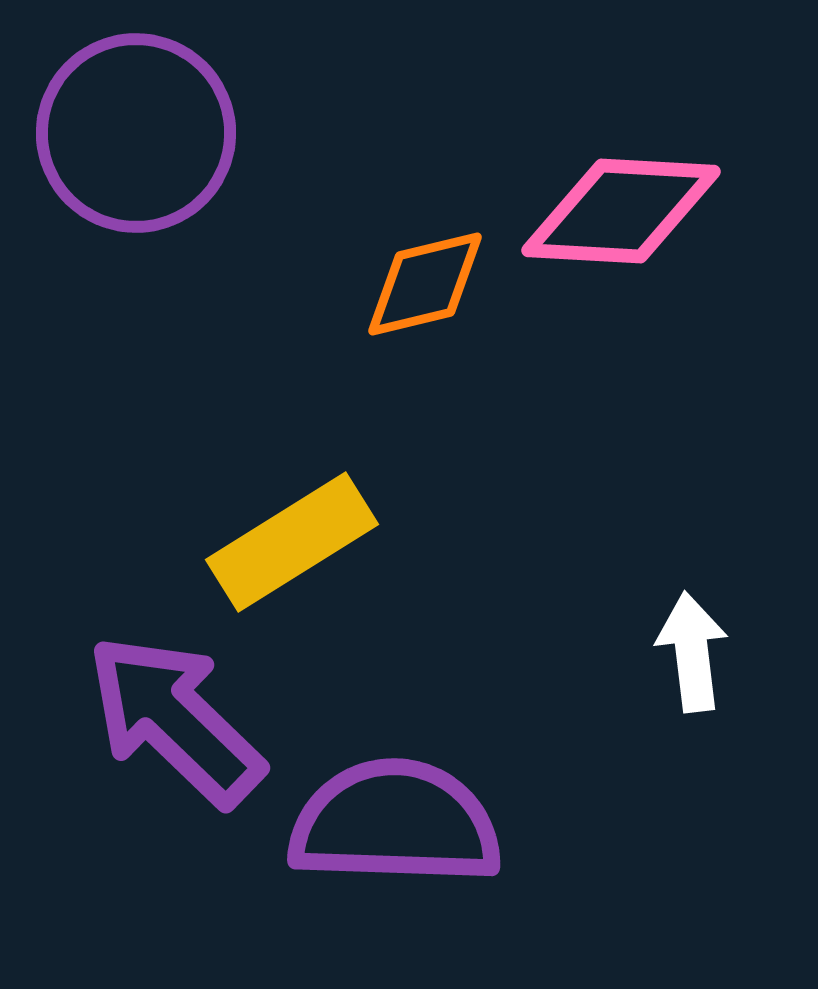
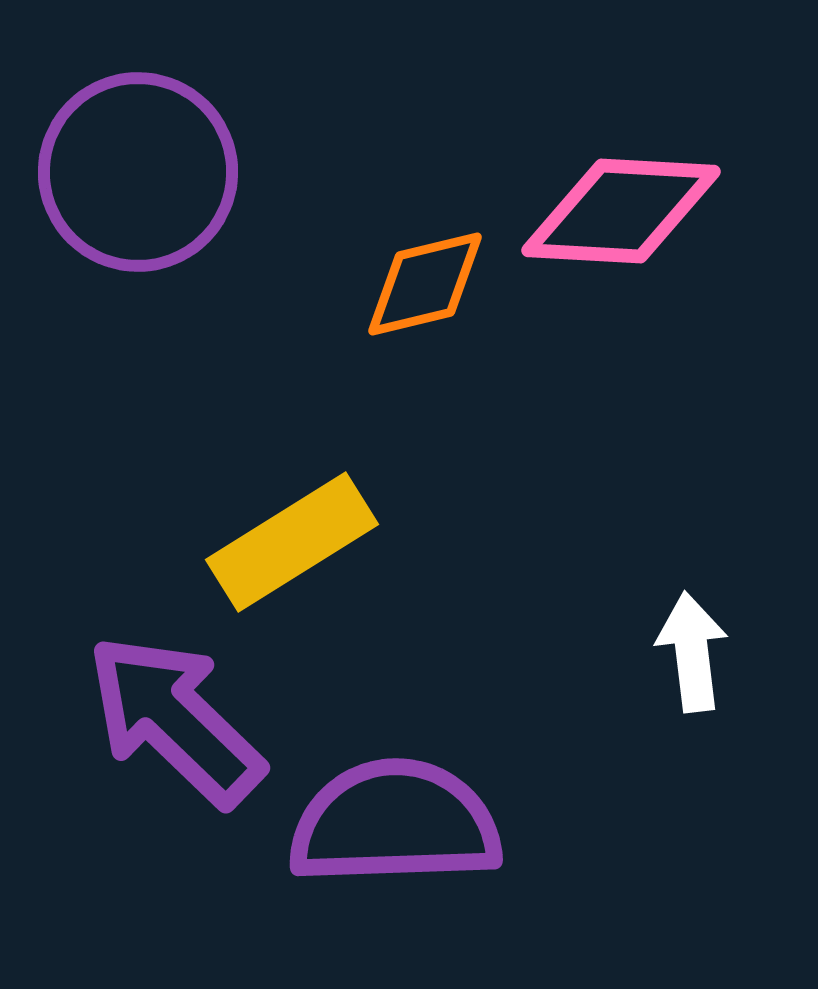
purple circle: moved 2 px right, 39 px down
purple semicircle: rotated 4 degrees counterclockwise
